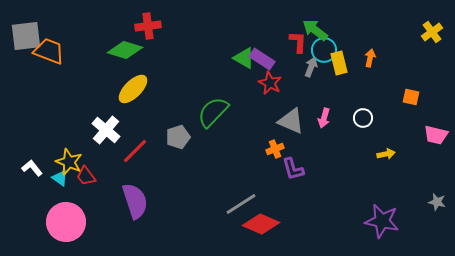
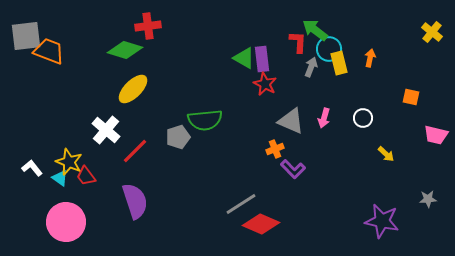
yellow cross: rotated 15 degrees counterclockwise
cyan circle: moved 5 px right, 1 px up
purple rectangle: rotated 50 degrees clockwise
red star: moved 5 px left, 1 px down
green semicircle: moved 8 px left, 8 px down; rotated 140 degrees counterclockwise
yellow arrow: rotated 54 degrees clockwise
purple L-shape: rotated 30 degrees counterclockwise
gray star: moved 9 px left, 3 px up; rotated 18 degrees counterclockwise
